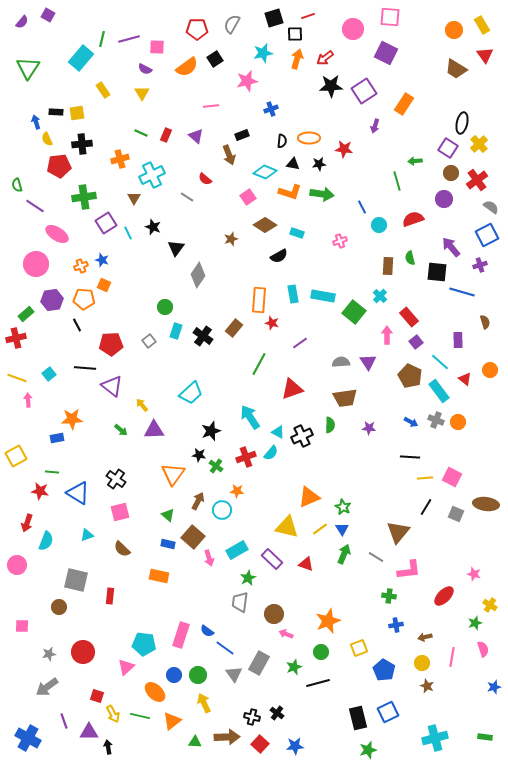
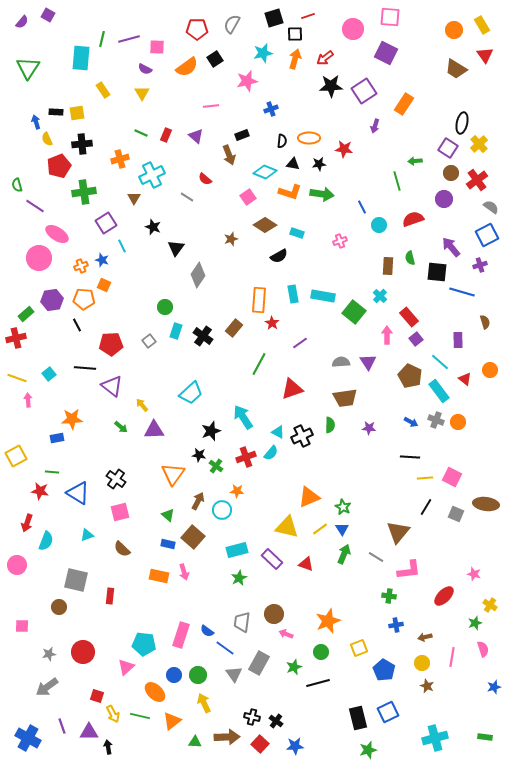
cyan rectangle at (81, 58): rotated 35 degrees counterclockwise
orange arrow at (297, 59): moved 2 px left
red pentagon at (59, 166): rotated 15 degrees counterclockwise
green cross at (84, 197): moved 5 px up
cyan line at (128, 233): moved 6 px left, 13 px down
pink circle at (36, 264): moved 3 px right, 6 px up
red star at (272, 323): rotated 16 degrees clockwise
purple square at (416, 342): moved 3 px up
cyan arrow at (250, 417): moved 7 px left
green arrow at (121, 430): moved 3 px up
cyan rectangle at (237, 550): rotated 15 degrees clockwise
pink arrow at (209, 558): moved 25 px left, 14 px down
green star at (248, 578): moved 9 px left
gray trapezoid at (240, 602): moved 2 px right, 20 px down
black cross at (277, 713): moved 1 px left, 8 px down
purple line at (64, 721): moved 2 px left, 5 px down
